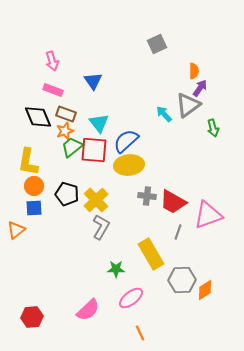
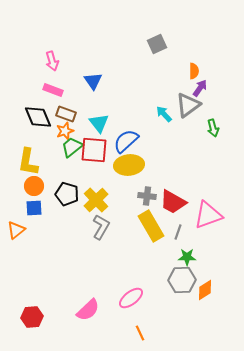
yellow rectangle: moved 28 px up
green star: moved 71 px right, 12 px up
